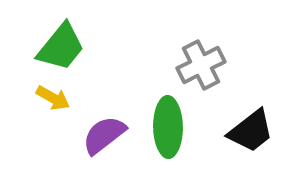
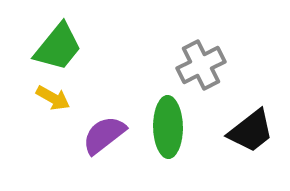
green trapezoid: moved 3 px left
